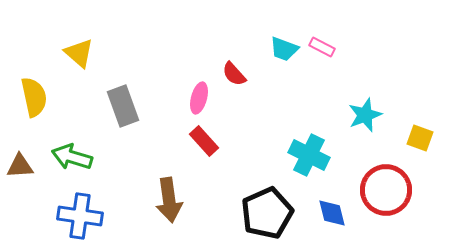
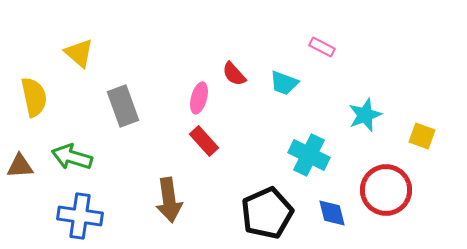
cyan trapezoid: moved 34 px down
yellow square: moved 2 px right, 2 px up
